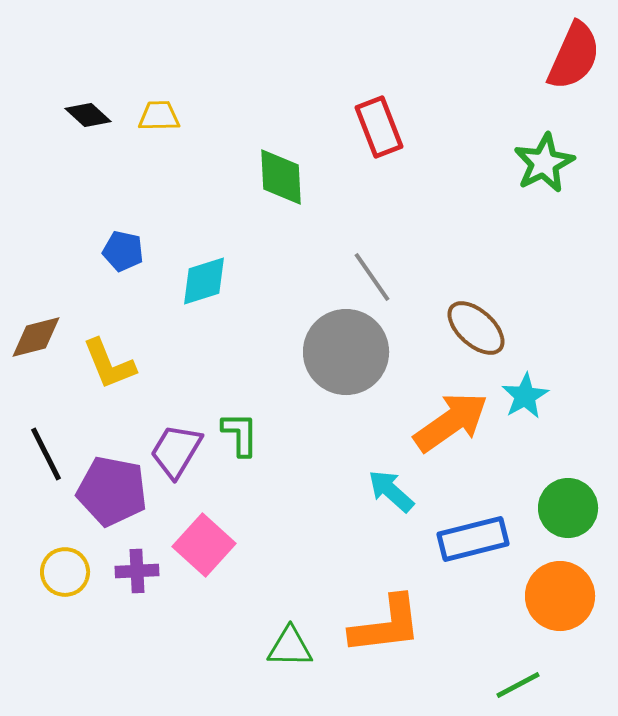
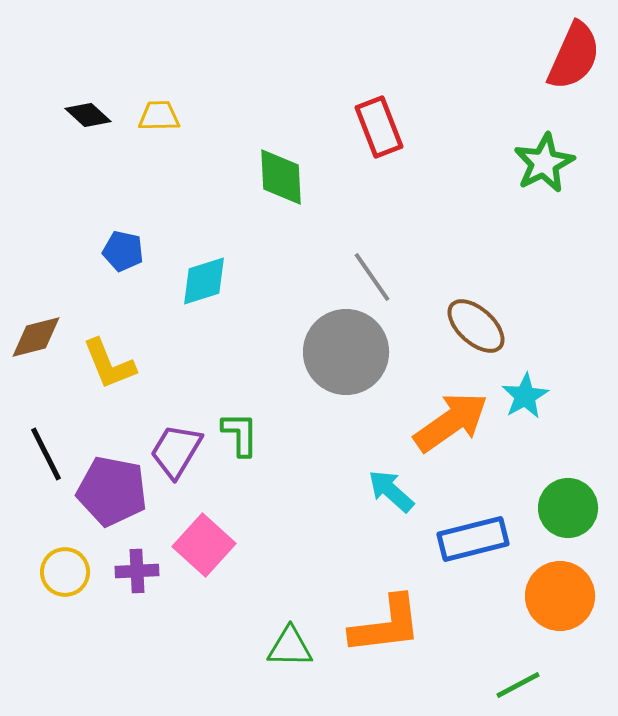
brown ellipse: moved 2 px up
